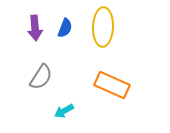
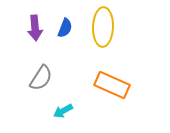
gray semicircle: moved 1 px down
cyan arrow: moved 1 px left
